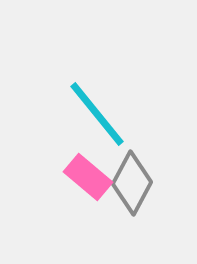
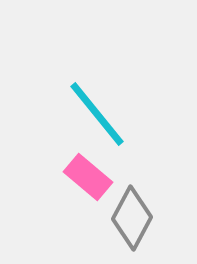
gray diamond: moved 35 px down
